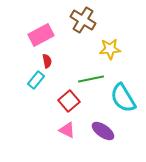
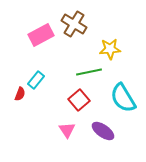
brown cross: moved 9 px left, 4 px down
red semicircle: moved 27 px left, 33 px down; rotated 32 degrees clockwise
green line: moved 2 px left, 7 px up
red square: moved 10 px right, 1 px up
pink triangle: rotated 30 degrees clockwise
